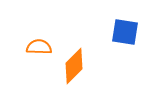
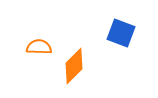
blue square: moved 4 px left, 1 px down; rotated 12 degrees clockwise
